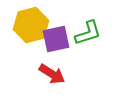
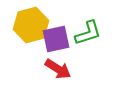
red arrow: moved 6 px right, 5 px up
